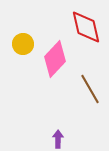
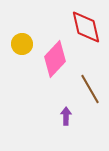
yellow circle: moved 1 px left
purple arrow: moved 8 px right, 23 px up
